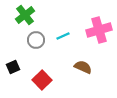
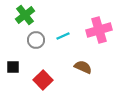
black square: rotated 24 degrees clockwise
red square: moved 1 px right
